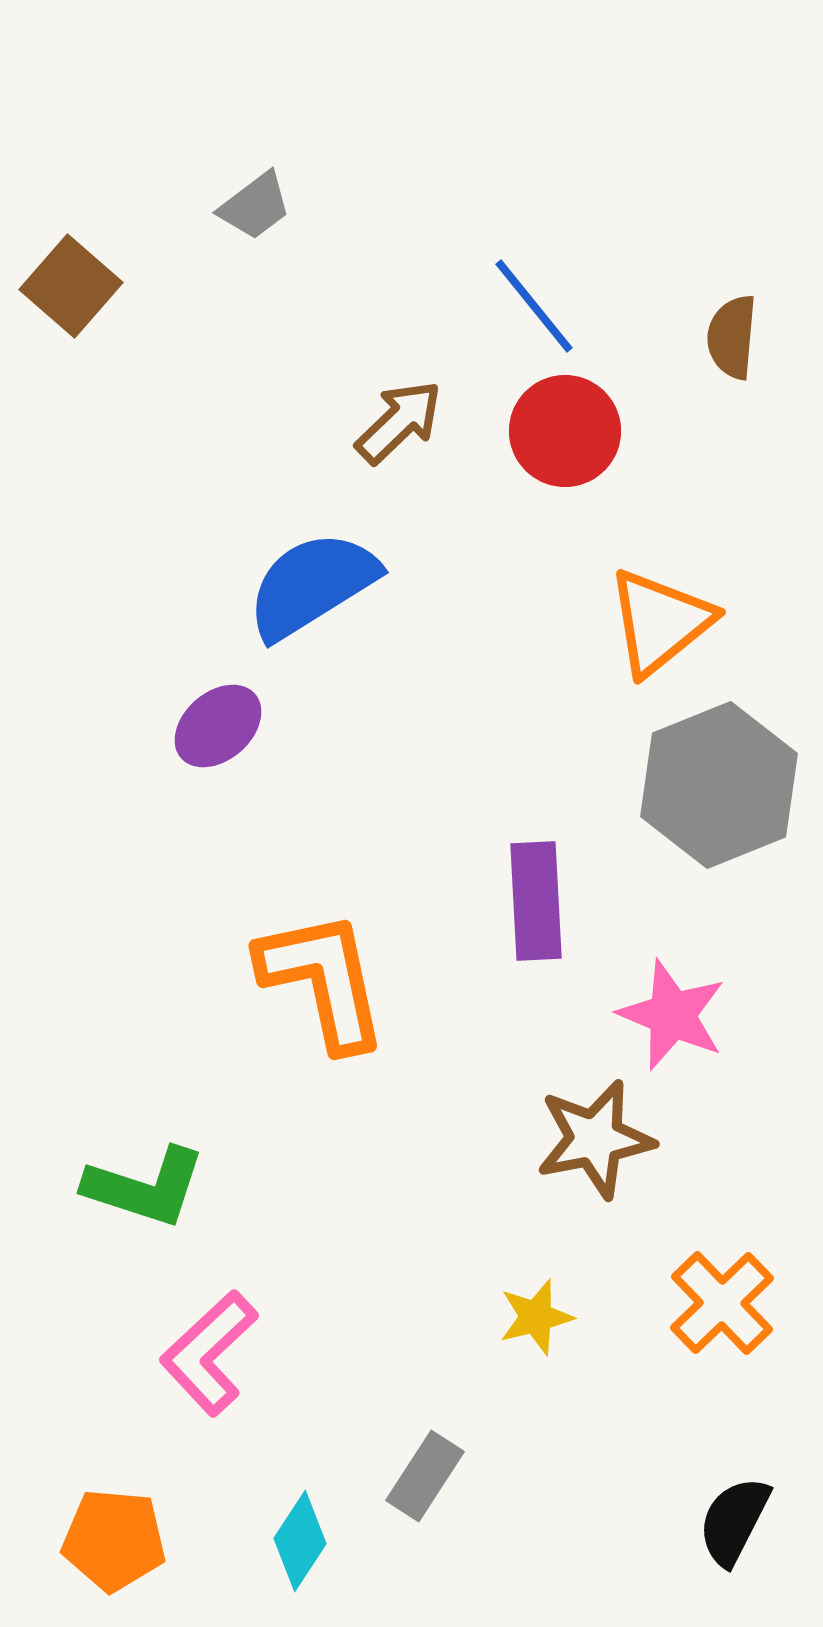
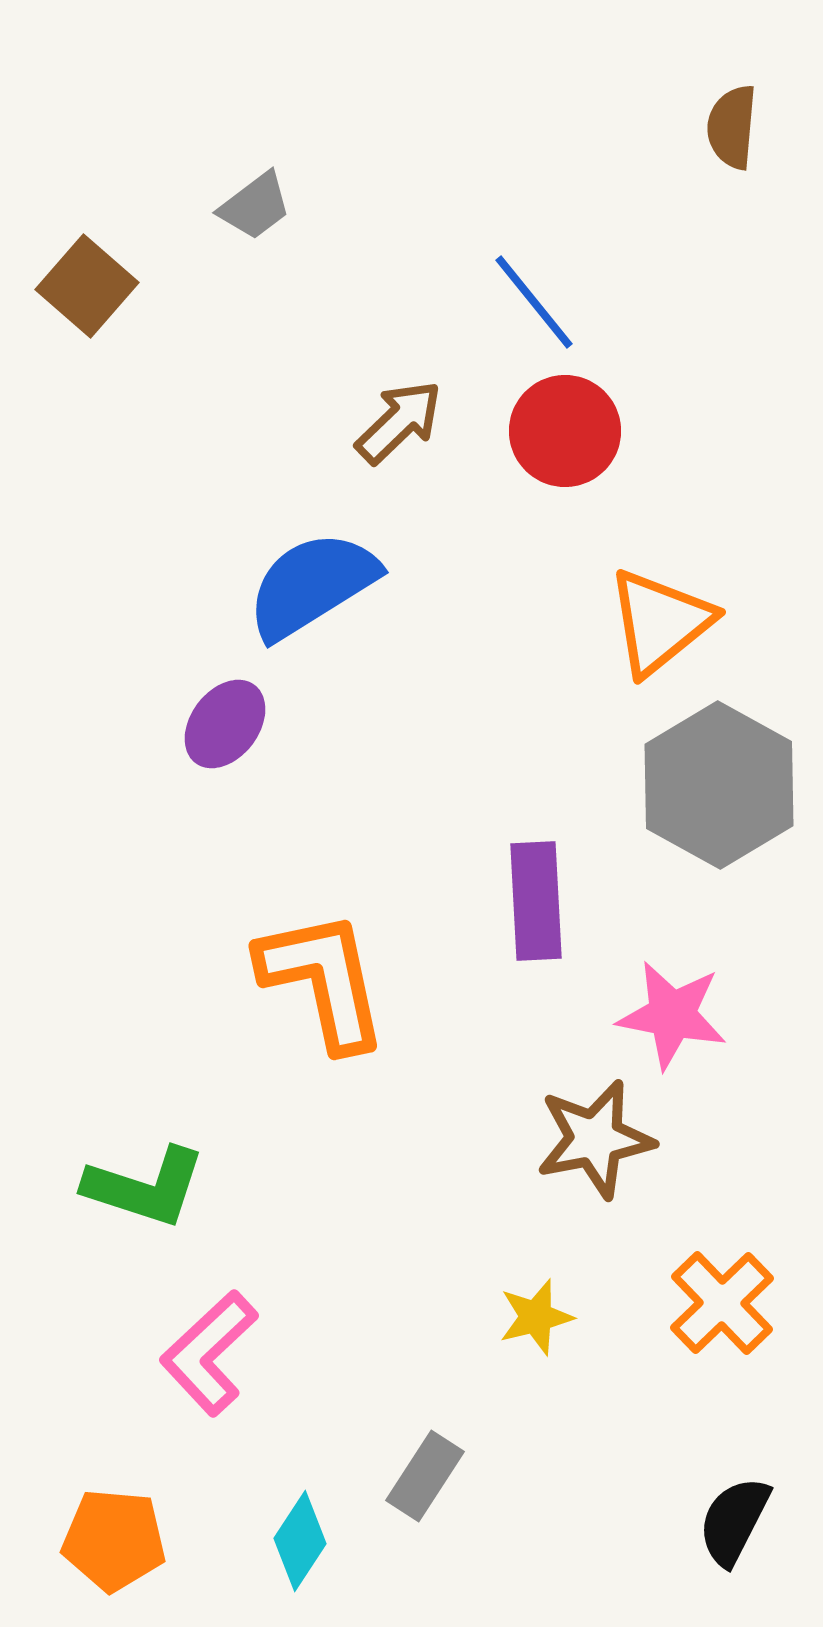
brown square: moved 16 px right
blue line: moved 4 px up
brown semicircle: moved 210 px up
purple ellipse: moved 7 px right, 2 px up; rotated 12 degrees counterclockwise
gray hexagon: rotated 9 degrees counterclockwise
pink star: rotated 12 degrees counterclockwise
